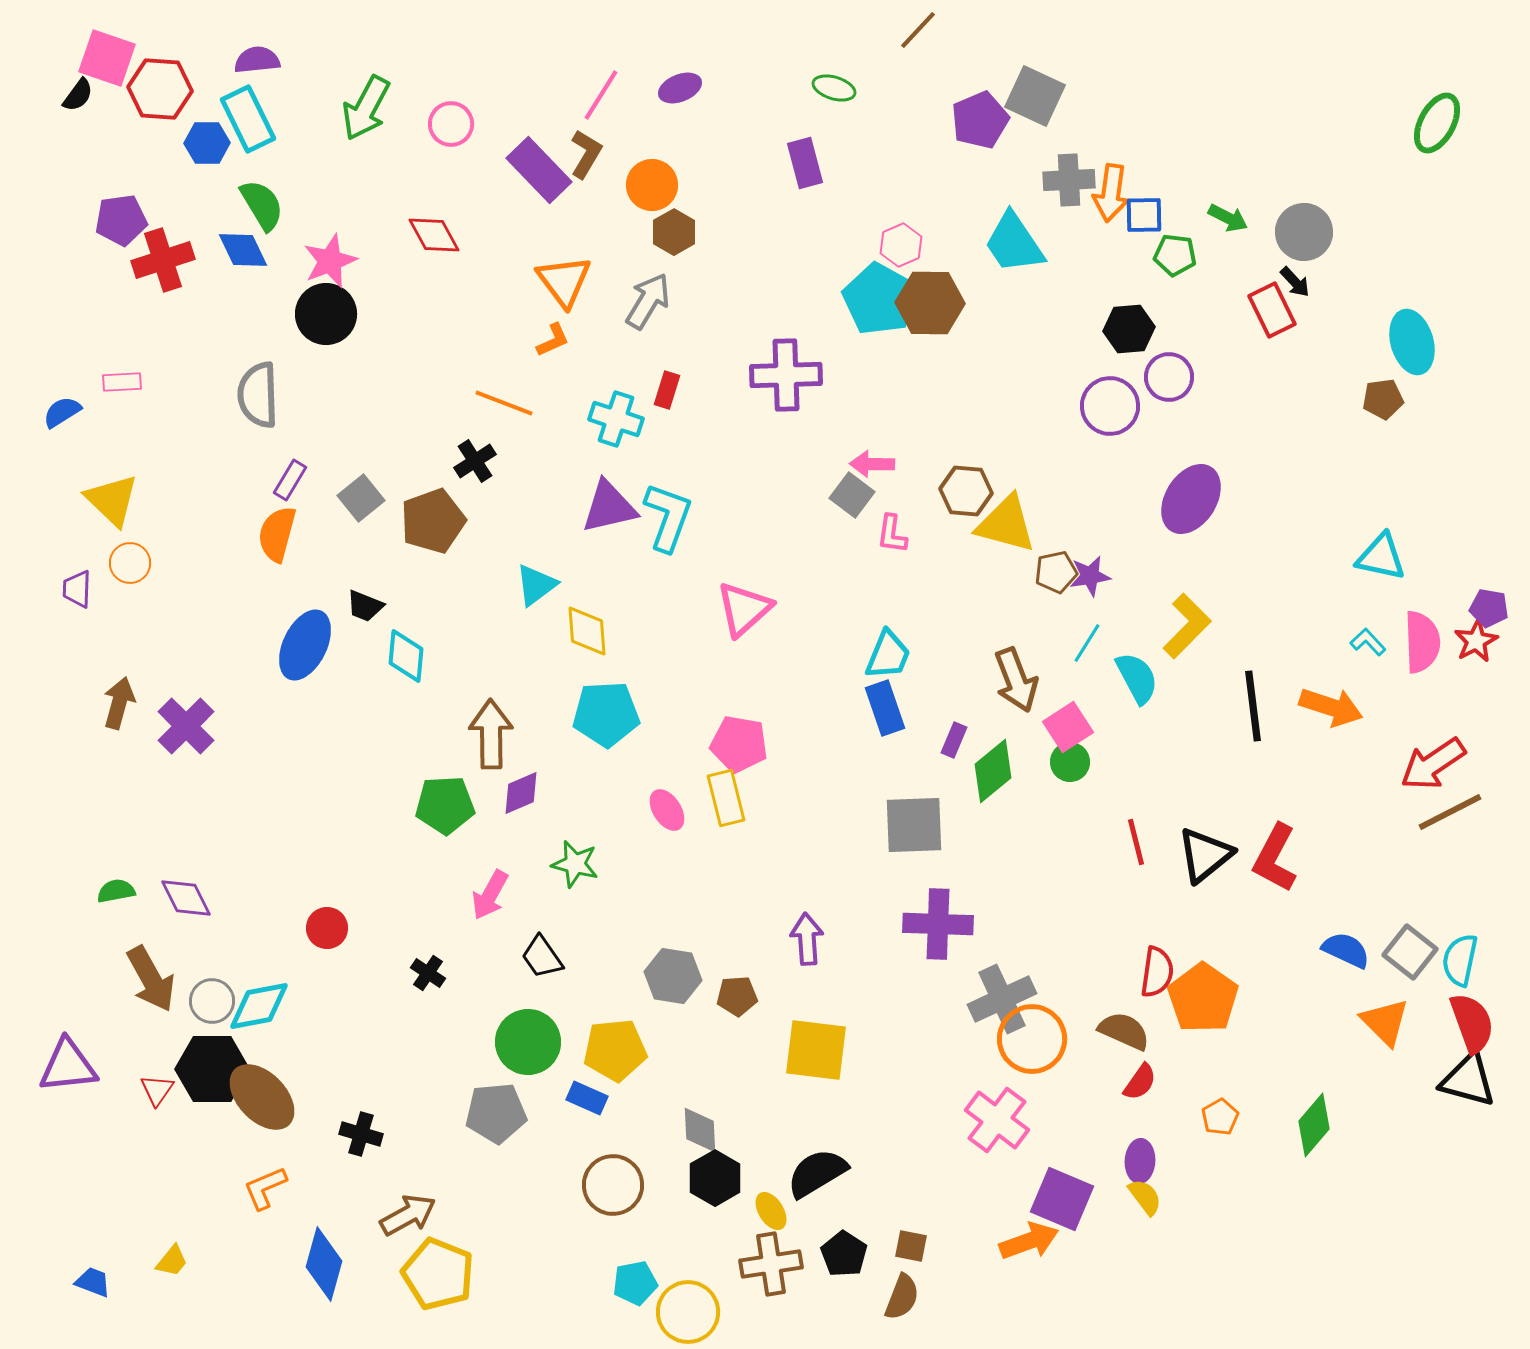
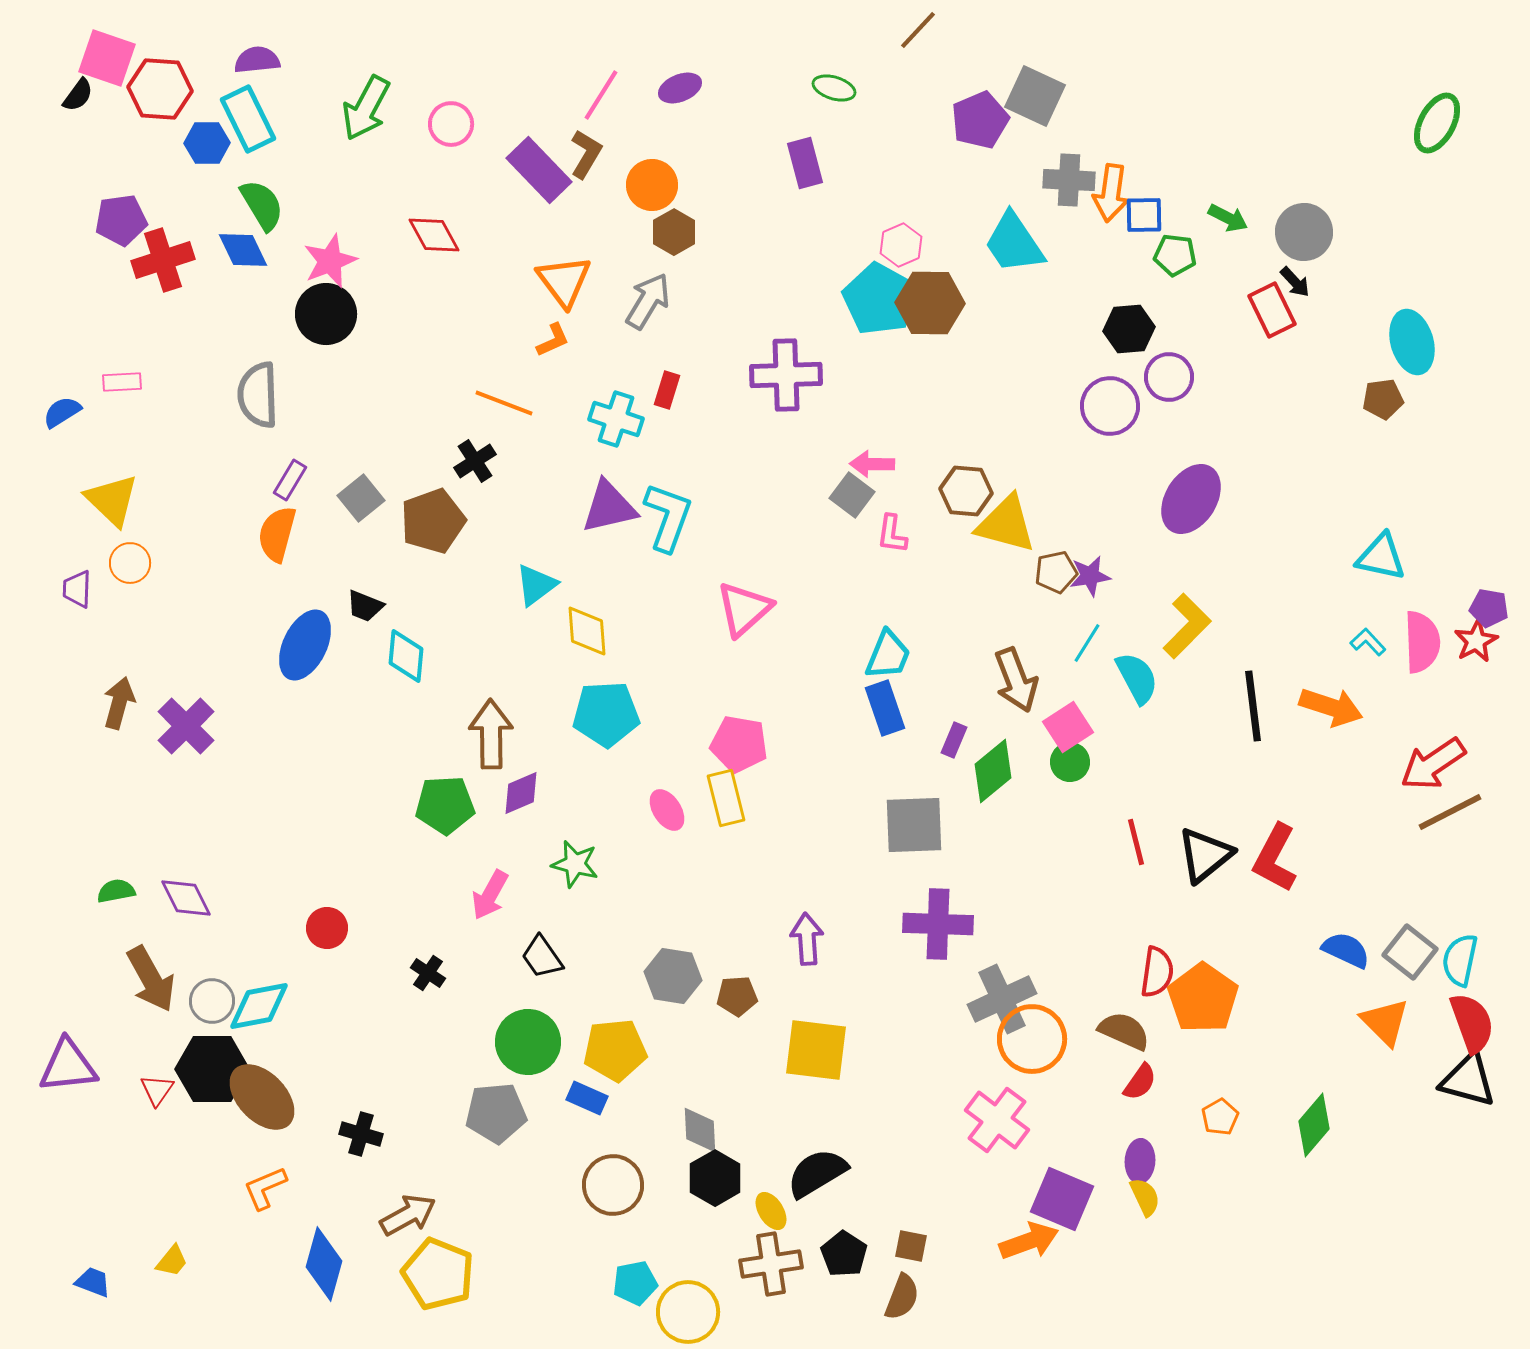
gray cross at (1069, 180): rotated 6 degrees clockwise
yellow semicircle at (1145, 1197): rotated 12 degrees clockwise
